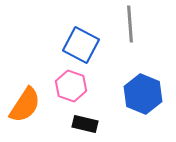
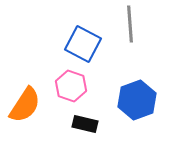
blue square: moved 2 px right, 1 px up
blue hexagon: moved 6 px left, 6 px down; rotated 18 degrees clockwise
